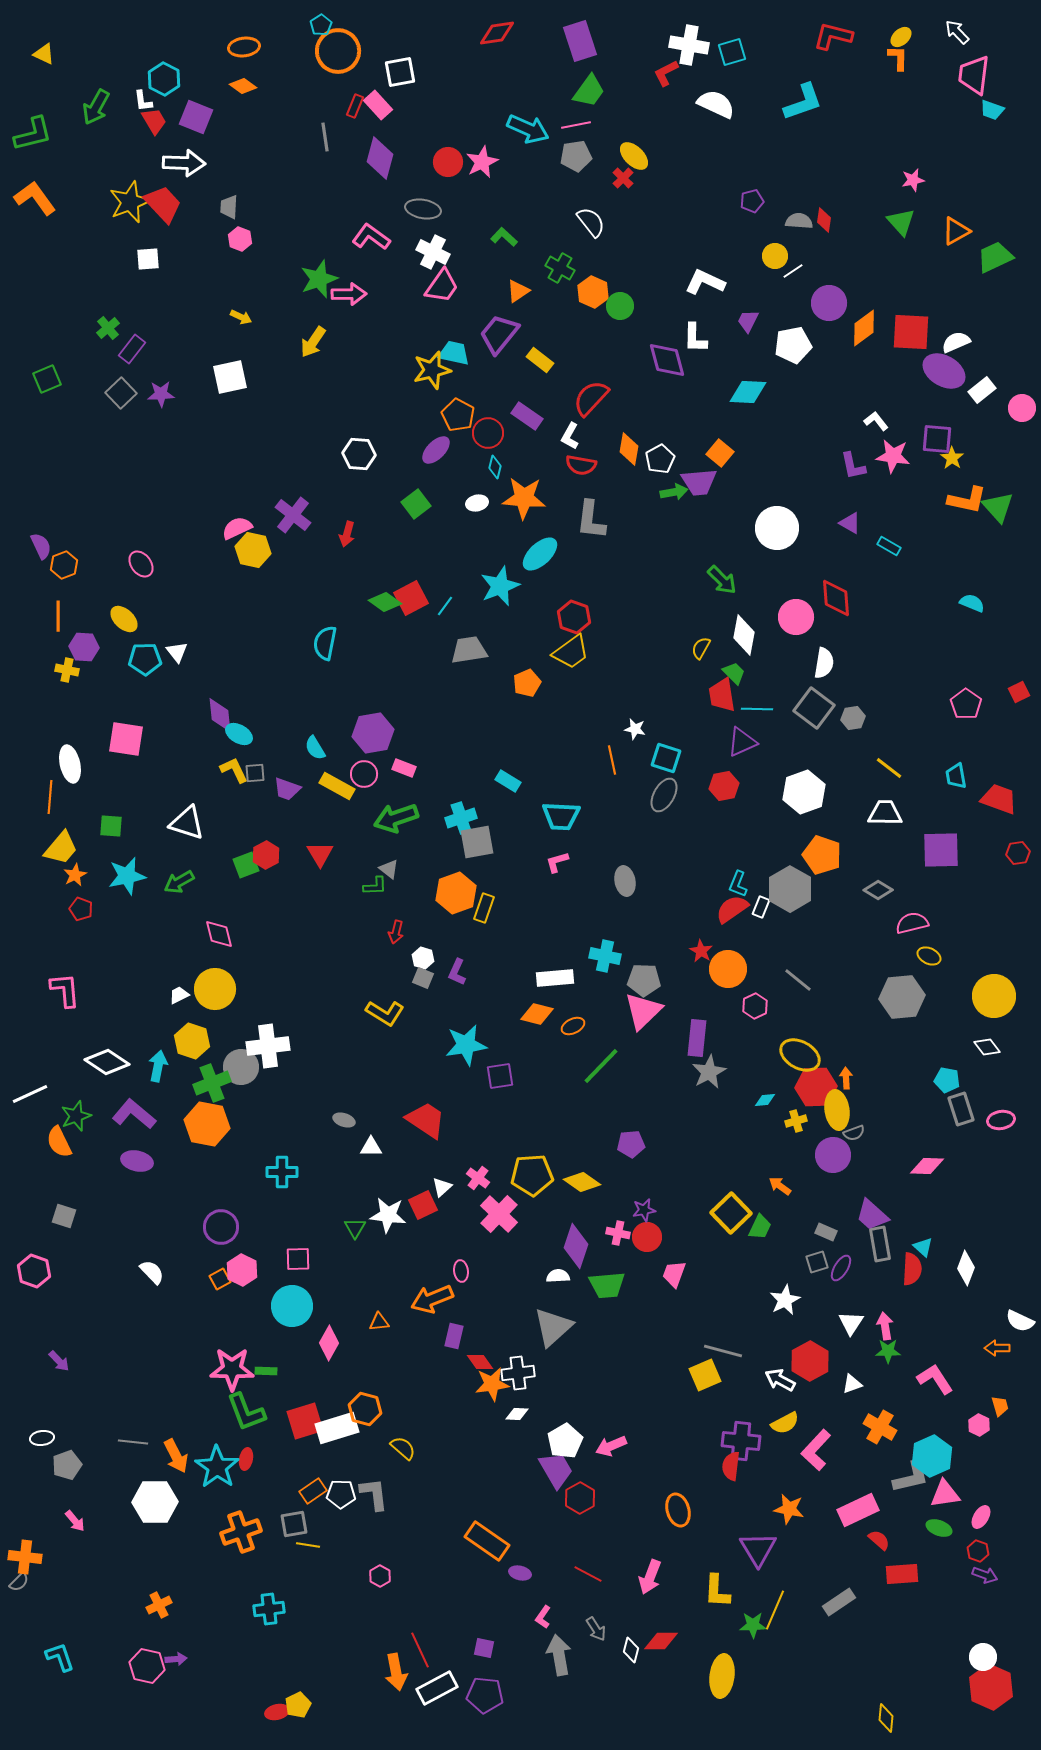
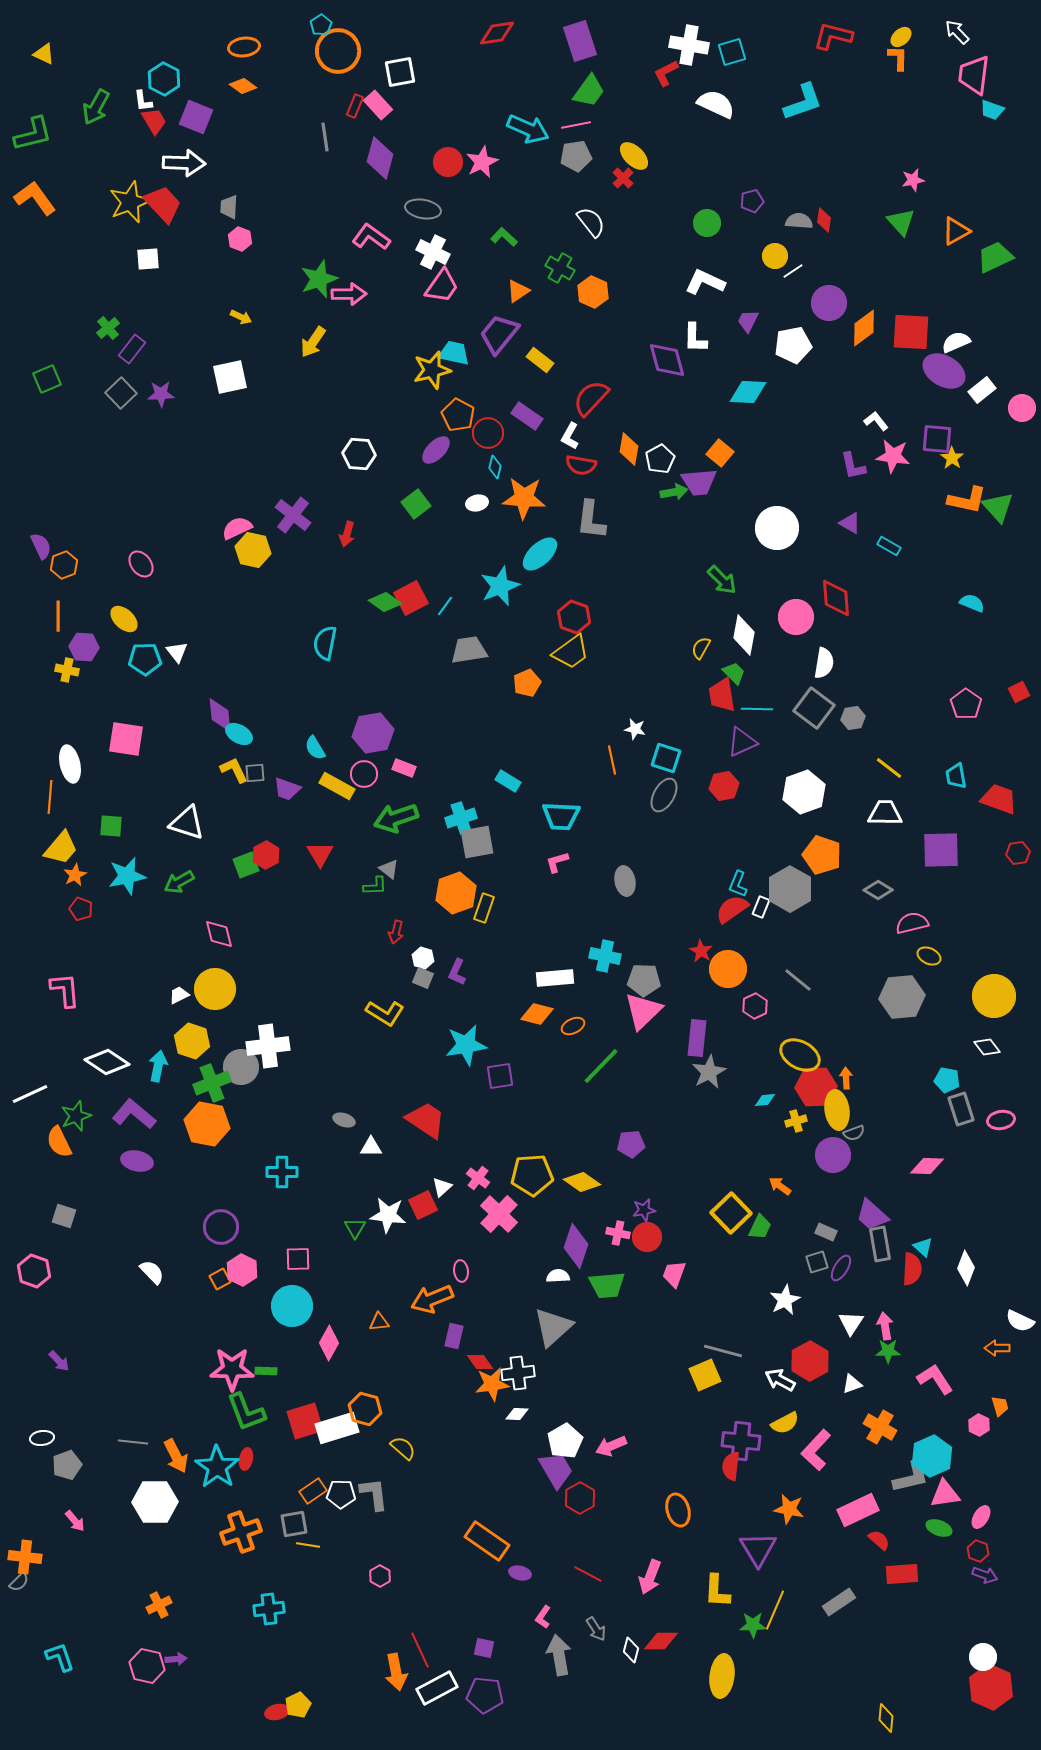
green circle at (620, 306): moved 87 px right, 83 px up
